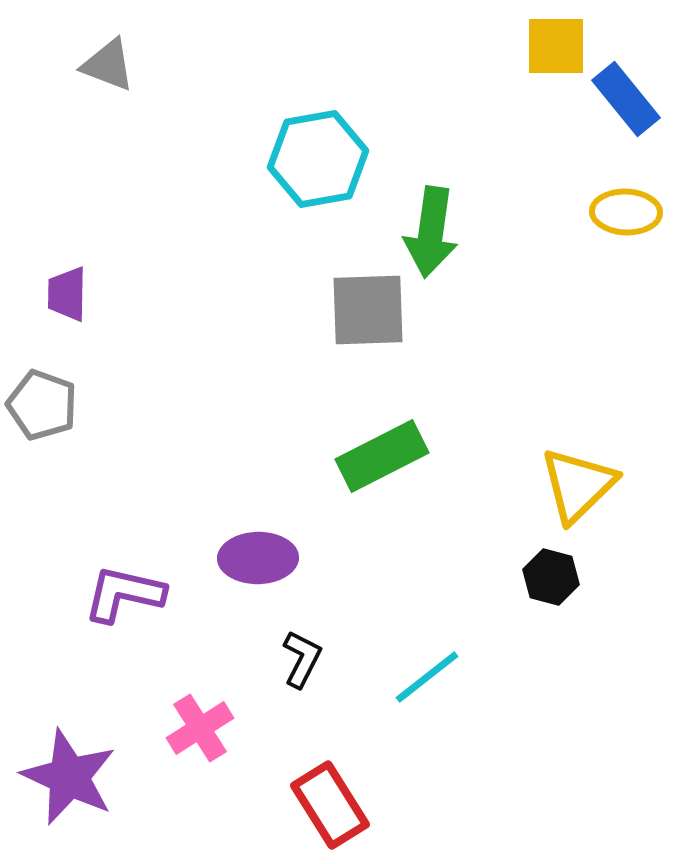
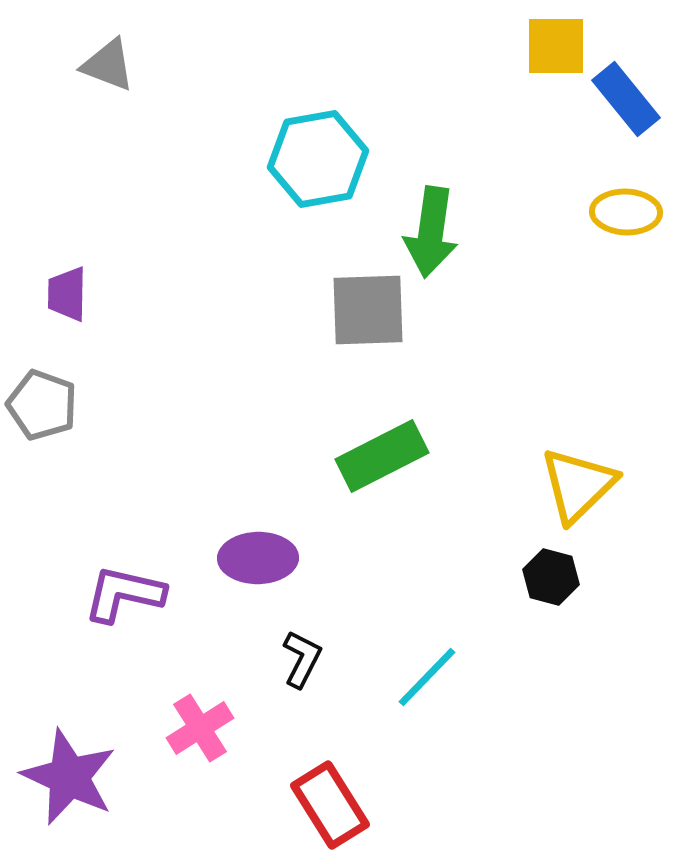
cyan line: rotated 8 degrees counterclockwise
